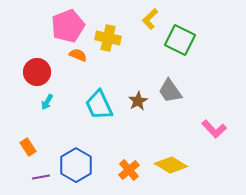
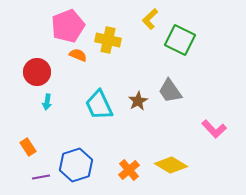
yellow cross: moved 2 px down
cyan arrow: rotated 21 degrees counterclockwise
blue hexagon: rotated 12 degrees clockwise
